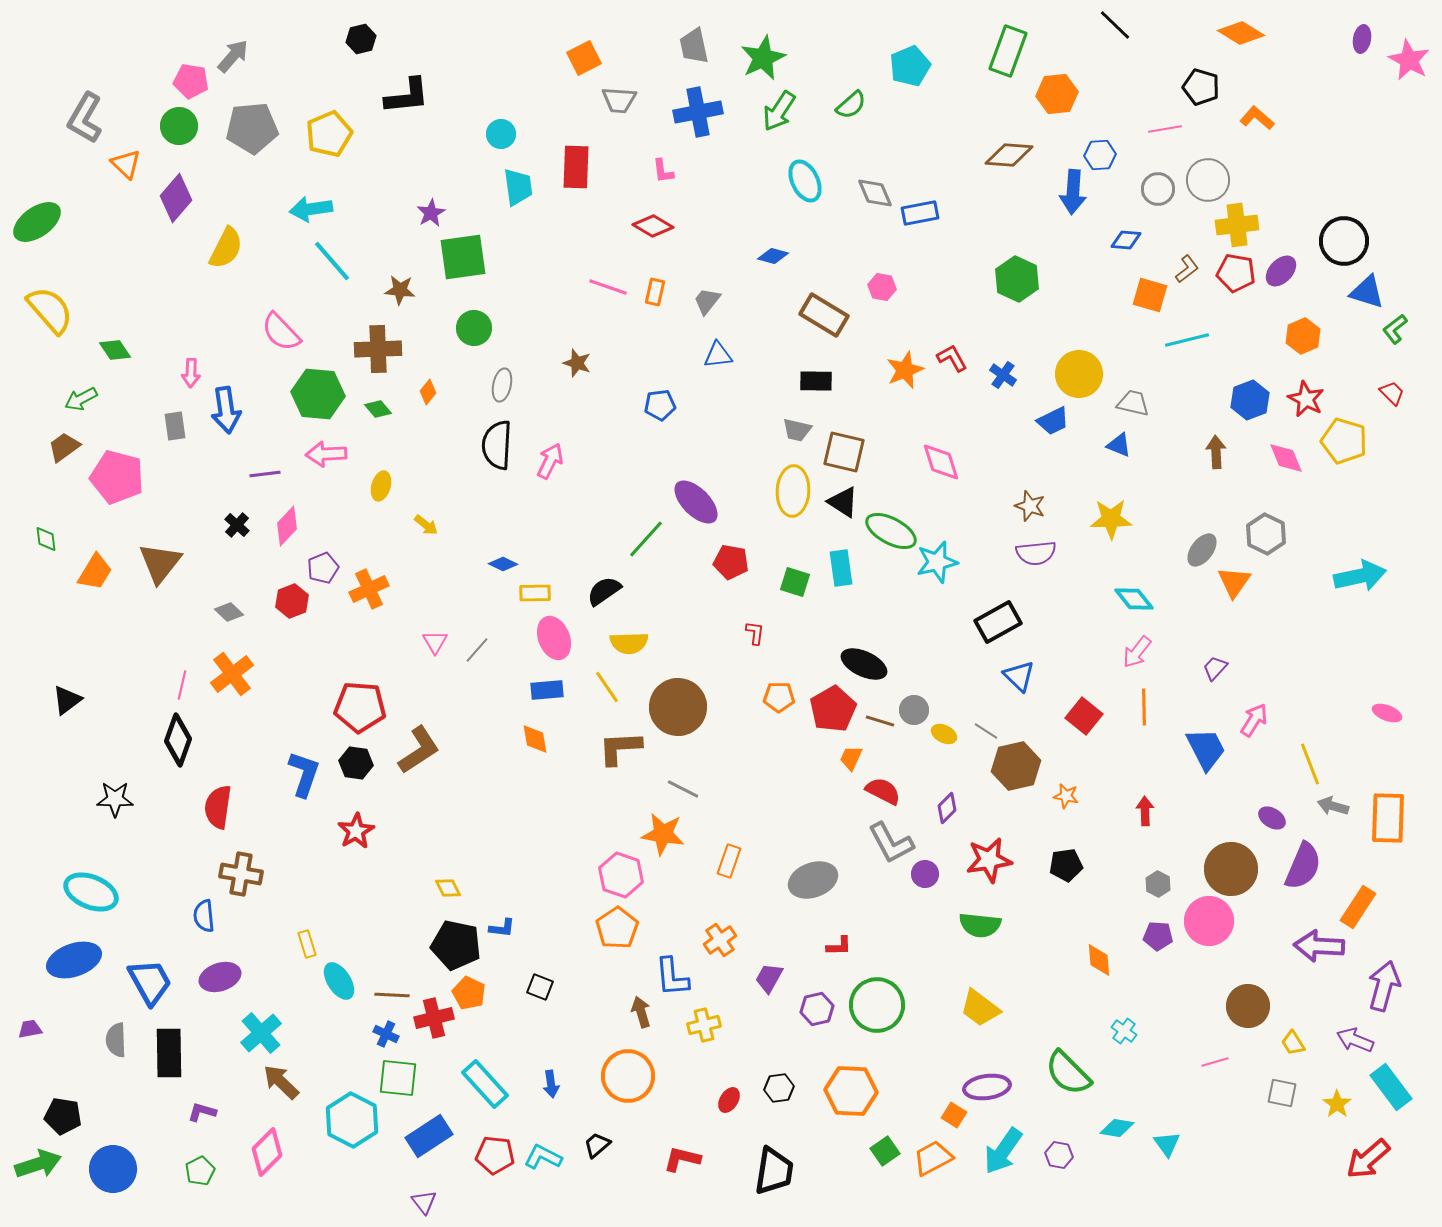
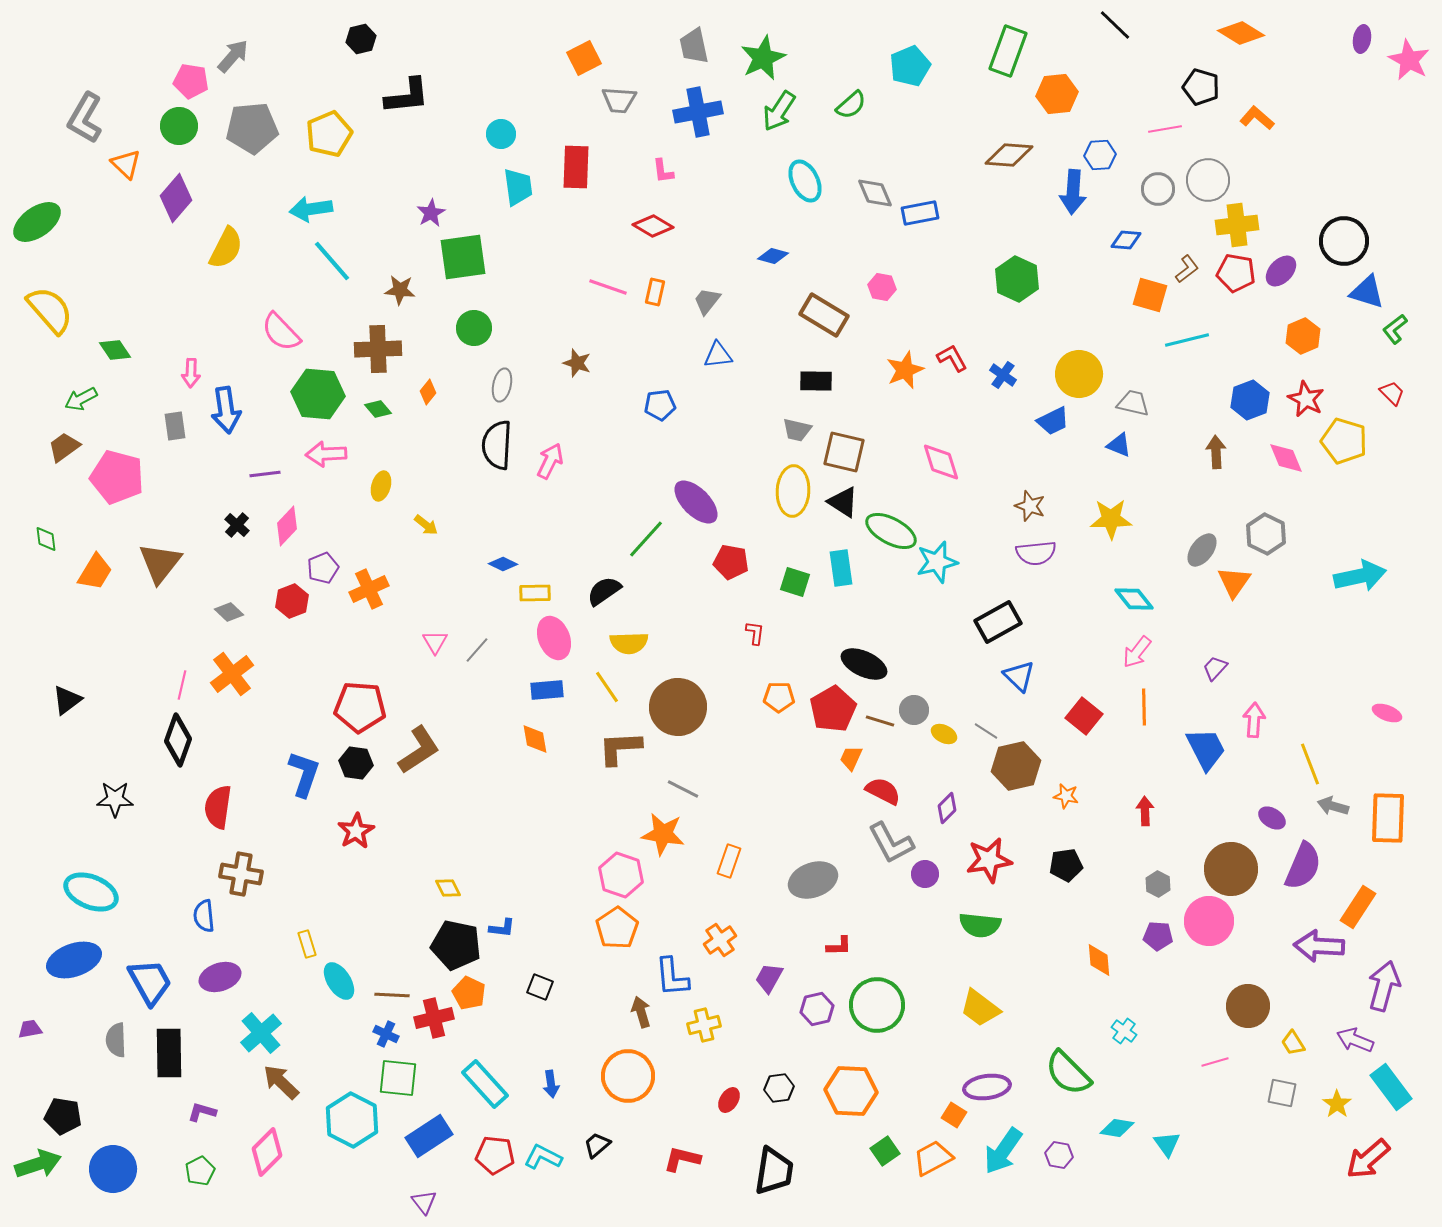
pink arrow at (1254, 720): rotated 28 degrees counterclockwise
